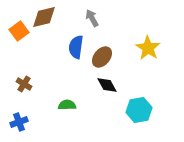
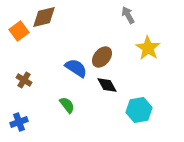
gray arrow: moved 36 px right, 3 px up
blue semicircle: moved 21 px down; rotated 115 degrees clockwise
brown cross: moved 4 px up
green semicircle: rotated 54 degrees clockwise
